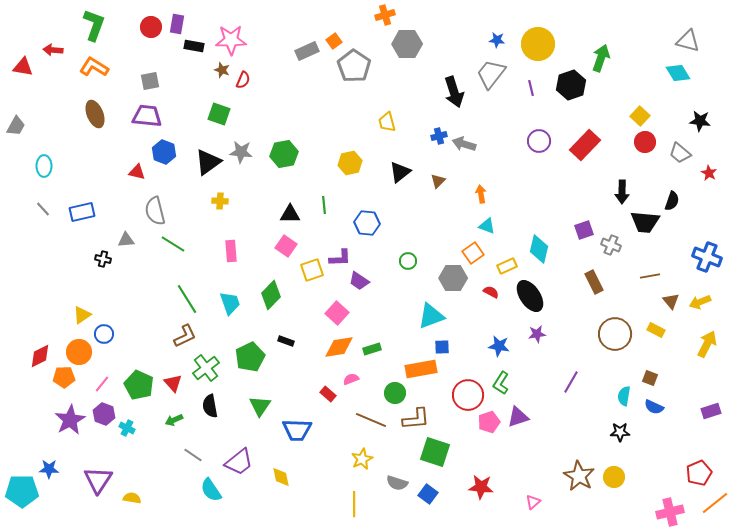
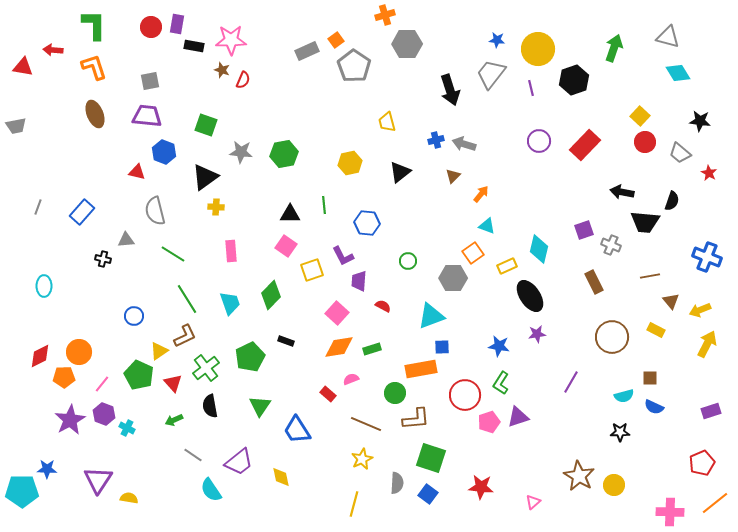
green L-shape at (94, 25): rotated 20 degrees counterclockwise
orange square at (334, 41): moved 2 px right, 1 px up
gray triangle at (688, 41): moved 20 px left, 4 px up
yellow circle at (538, 44): moved 5 px down
green arrow at (601, 58): moved 13 px right, 10 px up
orange L-shape at (94, 67): rotated 40 degrees clockwise
black hexagon at (571, 85): moved 3 px right, 5 px up
black arrow at (454, 92): moved 4 px left, 2 px up
green square at (219, 114): moved 13 px left, 11 px down
gray trapezoid at (16, 126): rotated 50 degrees clockwise
blue cross at (439, 136): moved 3 px left, 4 px down
black triangle at (208, 162): moved 3 px left, 15 px down
cyan ellipse at (44, 166): moved 120 px down
brown triangle at (438, 181): moved 15 px right, 5 px up
black arrow at (622, 192): rotated 100 degrees clockwise
orange arrow at (481, 194): rotated 48 degrees clockwise
yellow cross at (220, 201): moved 4 px left, 6 px down
gray line at (43, 209): moved 5 px left, 2 px up; rotated 63 degrees clockwise
blue rectangle at (82, 212): rotated 35 degrees counterclockwise
green line at (173, 244): moved 10 px down
purple L-shape at (340, 258): moved 3 px right, 2 px up; rotated 65 degrees clockwise
purple trapezoid at (359, 281): rotated 60 degrees clockwise
red semicircle at (491, 292): moved 108 px left, 14 px down
yellow arrow at (700, 302): moved 8 px down
yellow triangle at (82, 315): moved 77 px right, 36 px down
blue circle at (104, 334): moved 30 px right, 18 px up
brown circle at (615, 334): moved 3 px left, 3 px down
brown square at (650, 378): rotated 21 degrees counterclockwise
green pentagon at (139, 385): moved 10 px up
red circle at (468, 395): moved 3 px left
cyan semicircle at (624, 396): rotated 114 degrees counterclockwise
brown line at (371, 420): moved 5 px left, 4 px down
blue trapezoid at (297, 430): rotated 56 degrees clockwise
green square at (435, 452): moved 4 px left, 6 px down
blue star at (49, 469): moved 2 px left
red pentagon at (699, 473): moved 3 px right, 10 px up
yellow circle at (614, 477): moved 8 px down
gray semicircle at (397, 483): rotated 105 degrees counterclockwise
yellow semicircle at (132, 498): moved 3 px left
yellow line at (354, 504): rotated 15 degrees clockwise
pink cross at (670, 512): rotated 16 degrees clockwise
